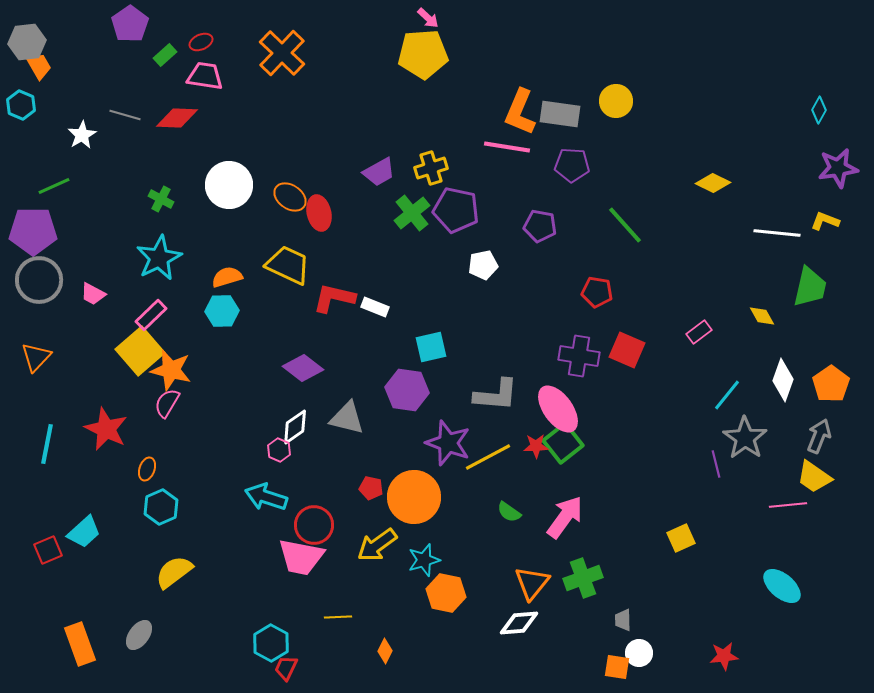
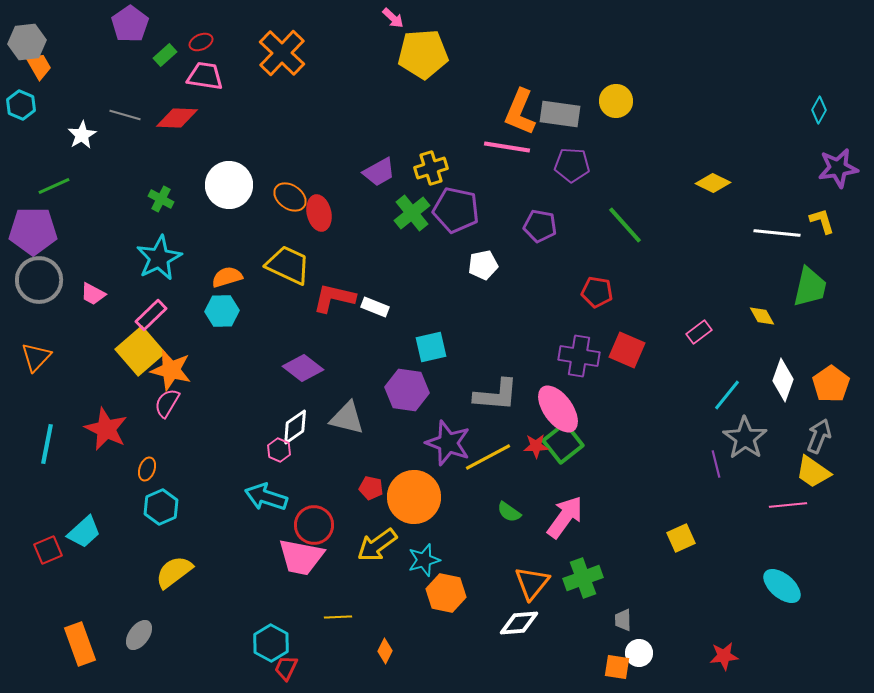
pink arrow at (428, 18): moved 35 px left
yellow L-shape at (825, 221): moved 3 px left; rotated 52 degrees clockwise
yellow trapezoid at (814, 477): moved 1 px left, 5 px up
